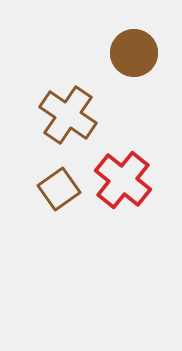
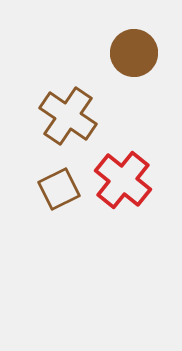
brown cross: moved 1 px down
brown square: rotated 9 degrees clockwise
